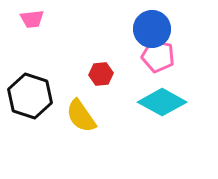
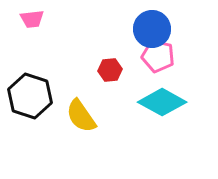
red hexagon: moved 9 px right, 4 px up
